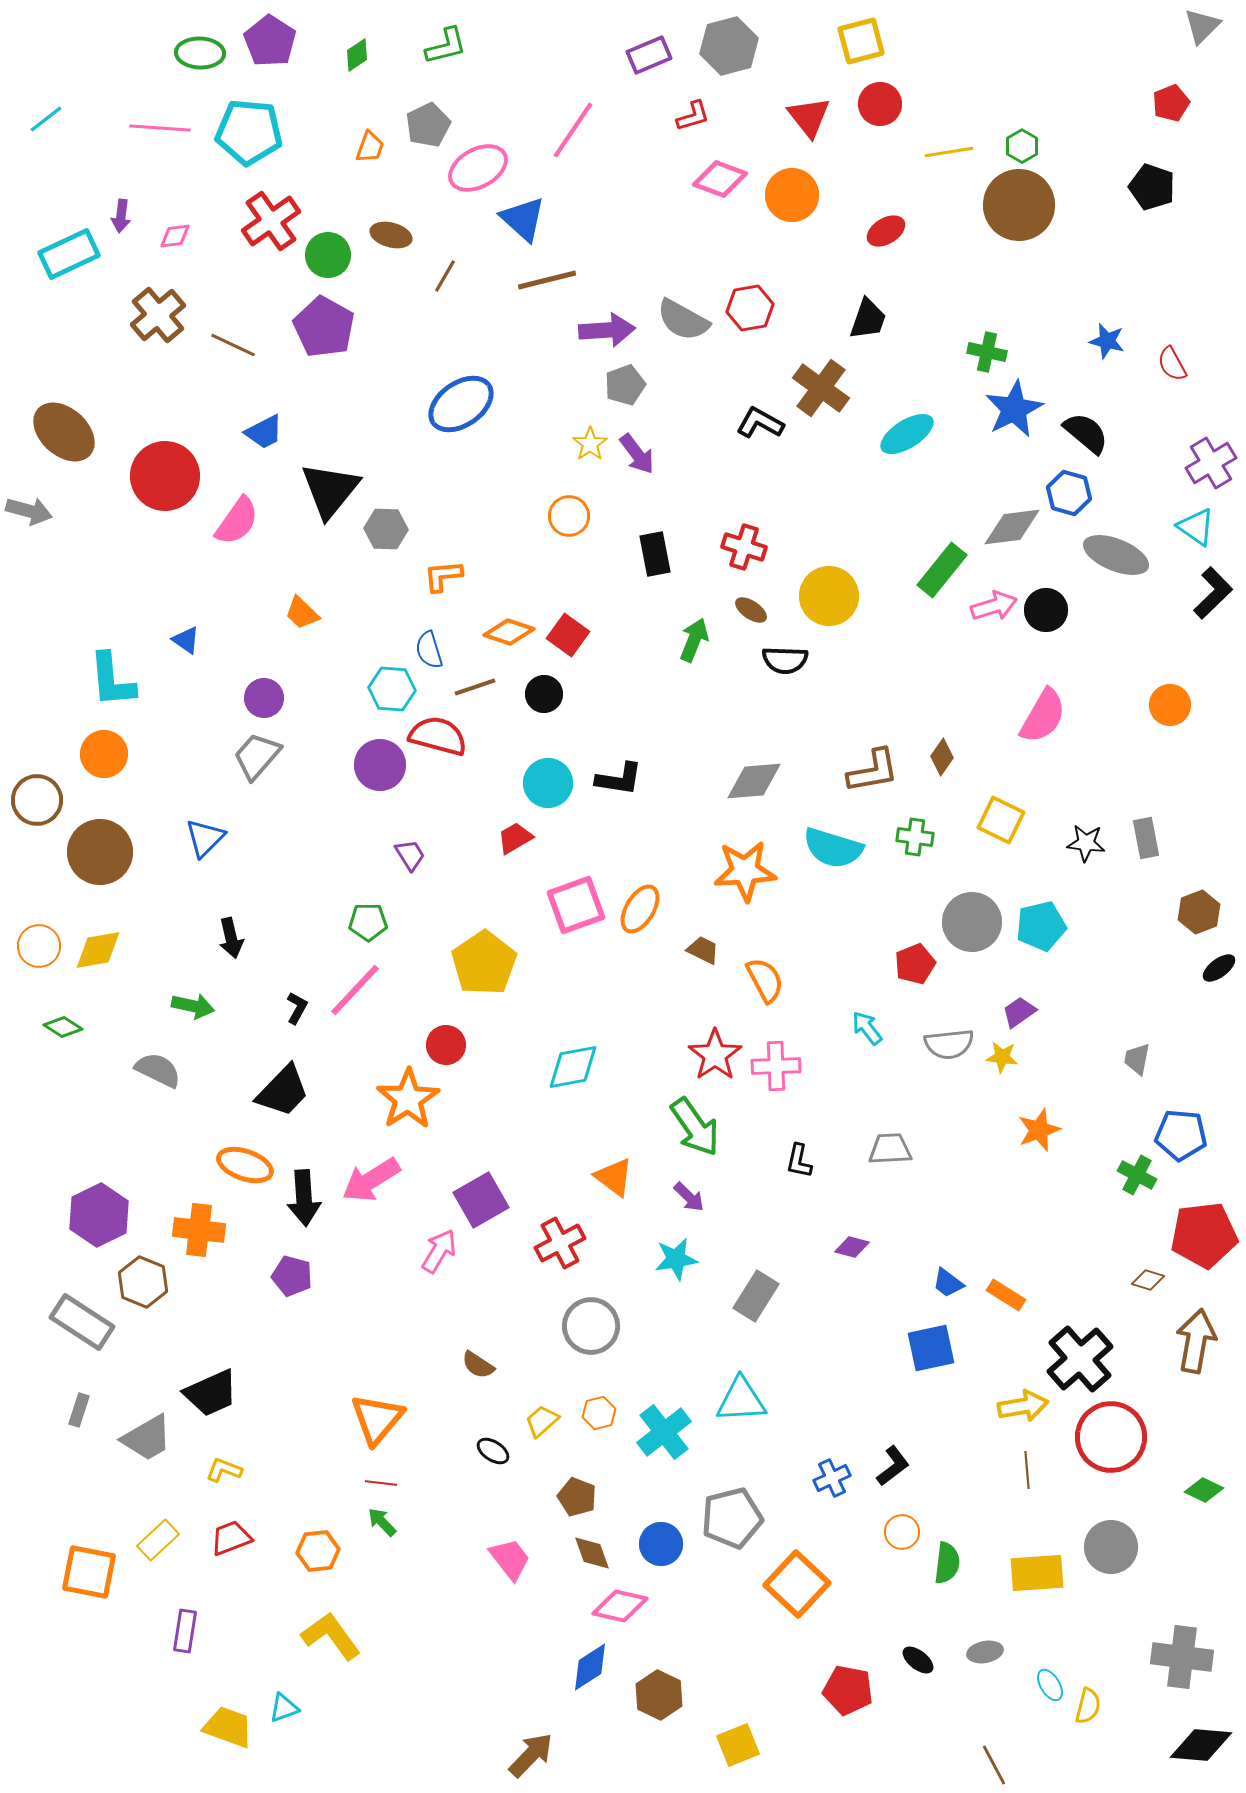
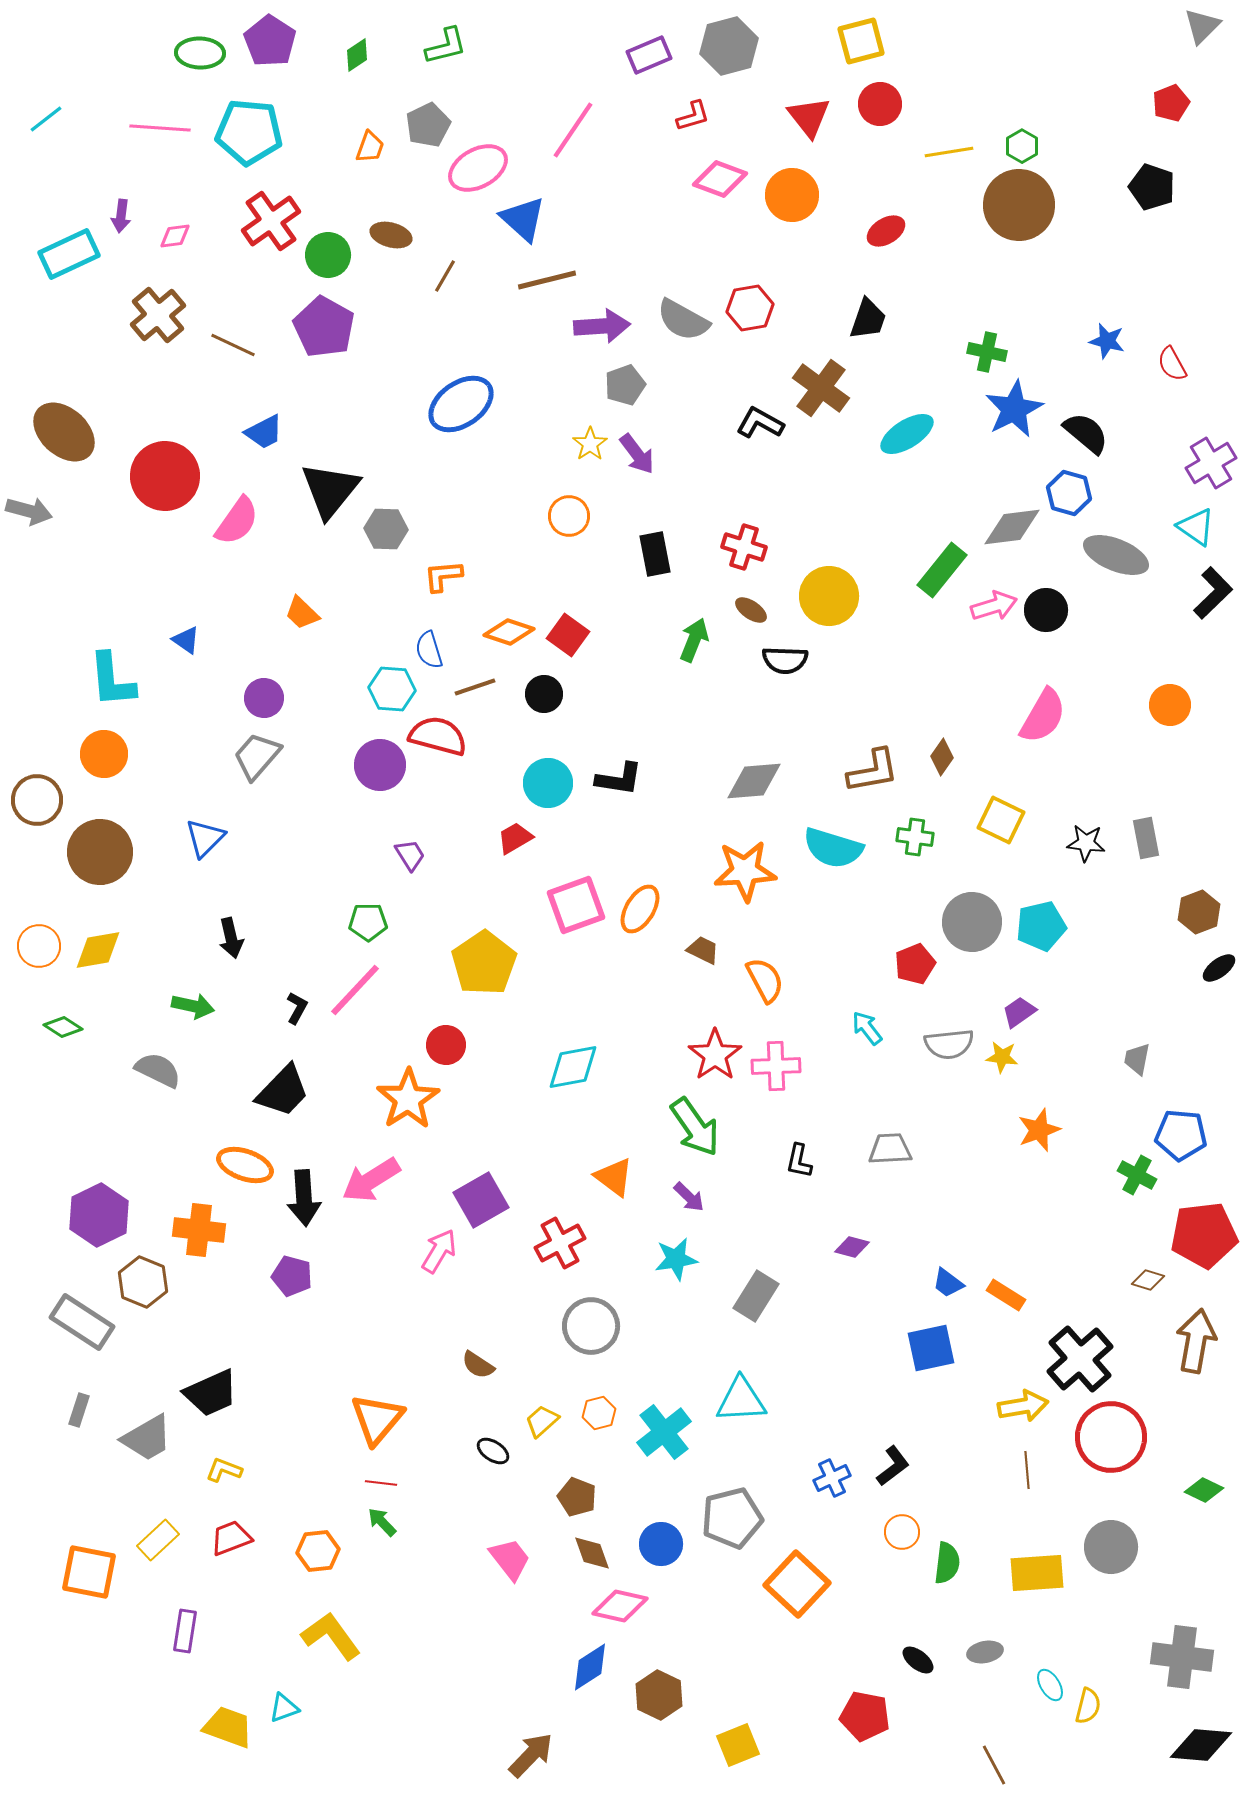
purple arrow at (607, 330): moved 5 px left, 4 px up
red pentagon at (848, 1690): moved 17 px right, 26 px down
